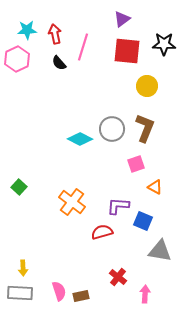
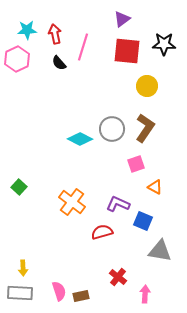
brown L-shape: rotated 12 degrees clockwise
purple L-shape: moved 2 px up; rotated 20 degrees clockwise
